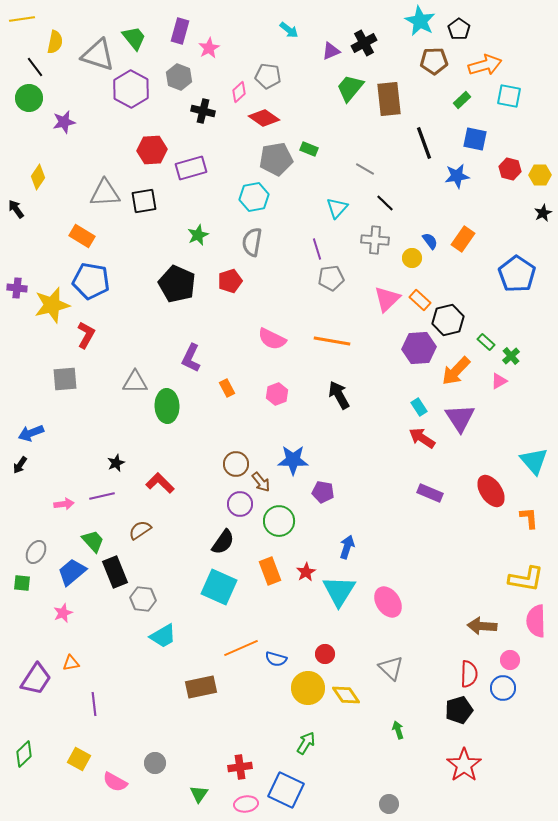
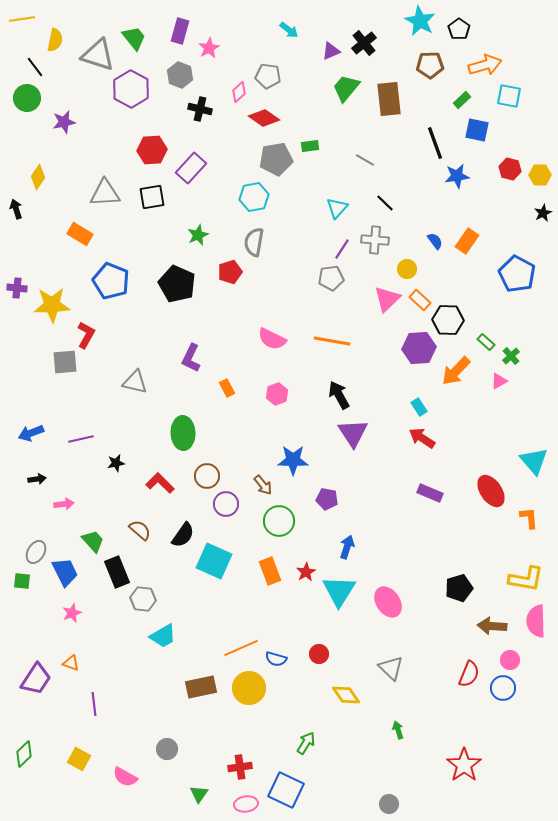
yellow semicircle at (55, 42): moved 2 px up
black cross at (364, 43): rotated 10 degrees counterclockwise
brown pentagon at (434, 61): moved 4 px left, 4 px down
gray hexagon at (179, 77): moved 1 px right, 2 px up
green trapezoid at (350, 88): moved 4 px left
green circle at (29, 98): moved 2 px left
black cross at (203, 111): moved 3 px left, 2 px up
blue square at (475, 139): moved 2 px right, 9 px up
black line at (424, 143): moved 11 px right
green rectangle at (309, 149): moved 1 px right, 3 px up; rotated 30 degrees counterclockwise
purple rectangle at (191, 168): rotated 32 degrees counterclockwise
gray line at (365, 169): moved 9 px up
black square at (144, 201): moved 8 px right, 4 px up
black arrow at (16, 209): rotated 18 degrees clockwise
orange rectangle at (82, 236): moved 2 px left, 2 px up
orange rectangle at (463, 239): moved 4 px right, 2 px down
blue semicircle at (430, 241): moved 5 px right
gray semicircle at (252, 242): moved 2 px right
purple line at (317, 249): moved 25 px right; rotated 50 degrees clockwise
yellow circle at (412, 258): moved 5 px left, 11 px down
blue pentagon at (517, 274): rotated 6 degrees counterclockwise
blue pentagon at (91, 281): moved 20 px right; rotated 12 degrees clockwise
red pentagon at (230, 281): moved 9 px up
yellow star at (52, 305): rotated 12 degrees clockwise
black hexagon at (448, 320): rotated 16 degrees clockwise
gray square at (65, 379): moved 17 px up
gray triangle at (135, 382): rotated 12 degrees clockwise
green ellipse at (167, 406): moved 16 px right, 27 px down
purple triangle at (460, 418): moved 107 px left, 15 px down
black star at (116, 463): rotated 12 degrees clockwise
brown circle at (236, 464): moved 29 px left, 12 px down
black arrow at (20, 465): moved 17 px right, 14 px down; rotated 132 degrees counterclockwise
brown arrow at (261, 482): moved 2 px right, 3 px down
purple pentagon at (323, 492): moved 4 px right, 7 px down
purple line at (102, 496): moved 21 px left, 57 px up
purple circle at (240, 504): moved 14 px left
brown semicircle at (140, 530): rotated 75 degrees clockwise
black semicircle at (223, 542): moved 40 px left, 7 px up
blue trapezoid at (72, 572): moved 7 px left; rotated 104 degrees clockwise
black rectangle at (115, 572): moved 2 px right
green square at (22, 583): moved 2 px up
cyan square at (219, 587): moved 5 px left, 26 px up
pink star at (63, 613): moved 9 px right
brown arrow at (482, 626): moved 10 px right
red circle at (325, 654): moved 6 px left
orange triangle at (71, 663): rotated 30 degrees clockwise
red semicircle at (469, 674): rotated 20 degrees clockwise
yellow circle at (308, 688): moved 59 px left
black pentagon at (459, 710): moved 122 px up
gray circle at (155, 763): moved 12 px right, 14 px up
pink semicircle at (115, 782): moved 10 px right, 5 px up
